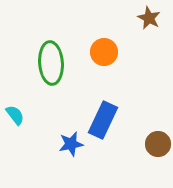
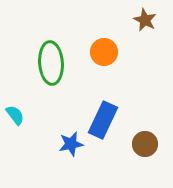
brown star: moved 4 px left, 2 px down
brown circle: moved 13 px left
